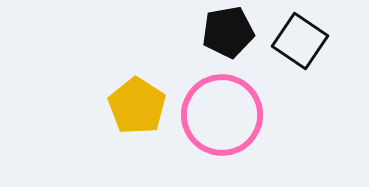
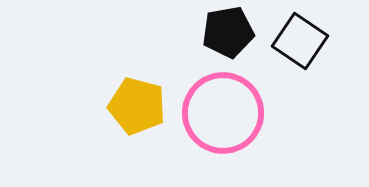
yellow pentagon: rotated 18 degrees counterclockwise
pink circle: moved 1 px right, 2 px up
